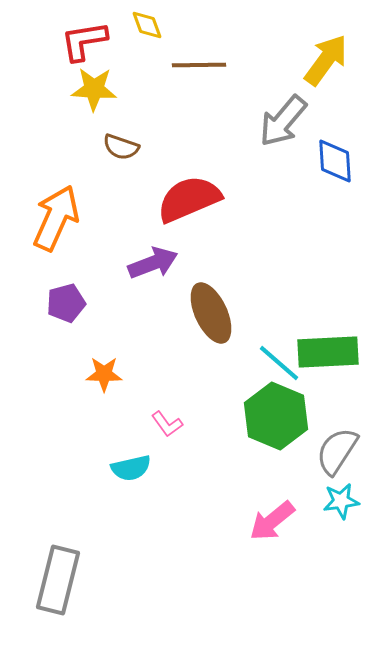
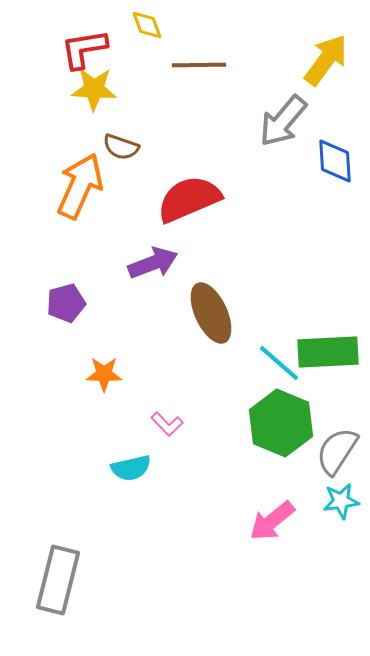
red L-shape: moved 8 px down
orange arrow: moved 24 px right, 32 px up
green hexagon: moved 5 px right, 7 px down
pink L-shape: rotated 8 degrees counterclockwise
